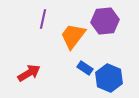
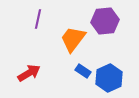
purple line: moved 5 px left
orange trapezoid: moved 3 px down
blue rectangle: moved 2 px left, 3 px down
blue hexagon: rotated 12 degrees clockwise
